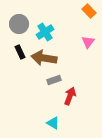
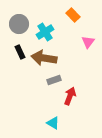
orange rectangle: moved 16 px left, 4 px down
